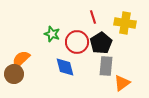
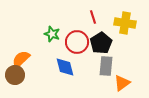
brown circle: moved 1 px right, 1 px down
